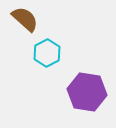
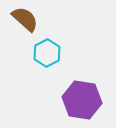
purple hexagon: moved 5 px left, 8 px down
